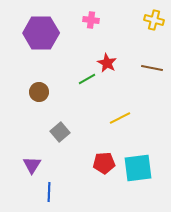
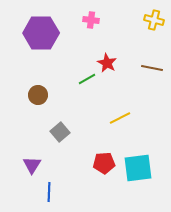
brown circle: moved 1 px left, 3 px down
